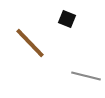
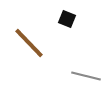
brown line: moved 1 px left
